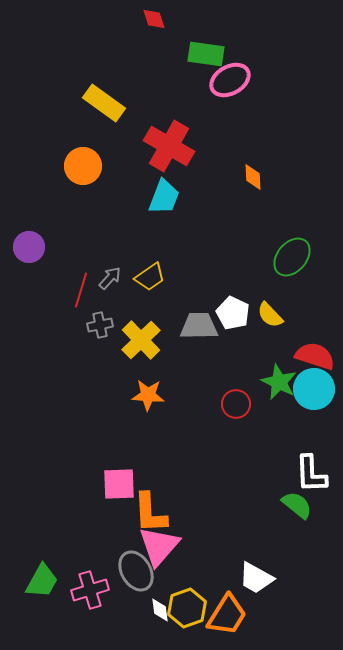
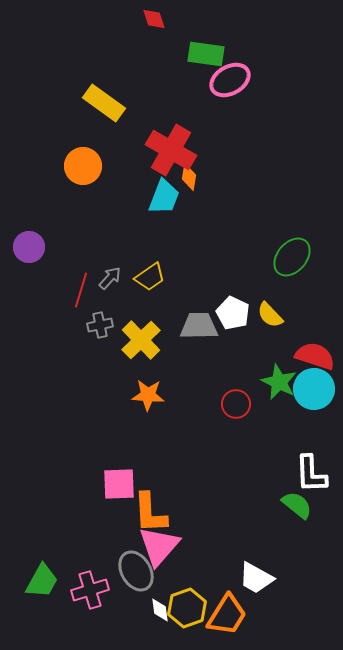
red cross: moved 2 px right, 4 px down
orange diamond: moved 64 px left; rotated 12 degrees clockwise
